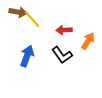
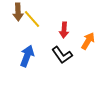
brown arrow: rotated 78 degrees clockwise
red arrow: rotated 84 degrees counterclockwise
